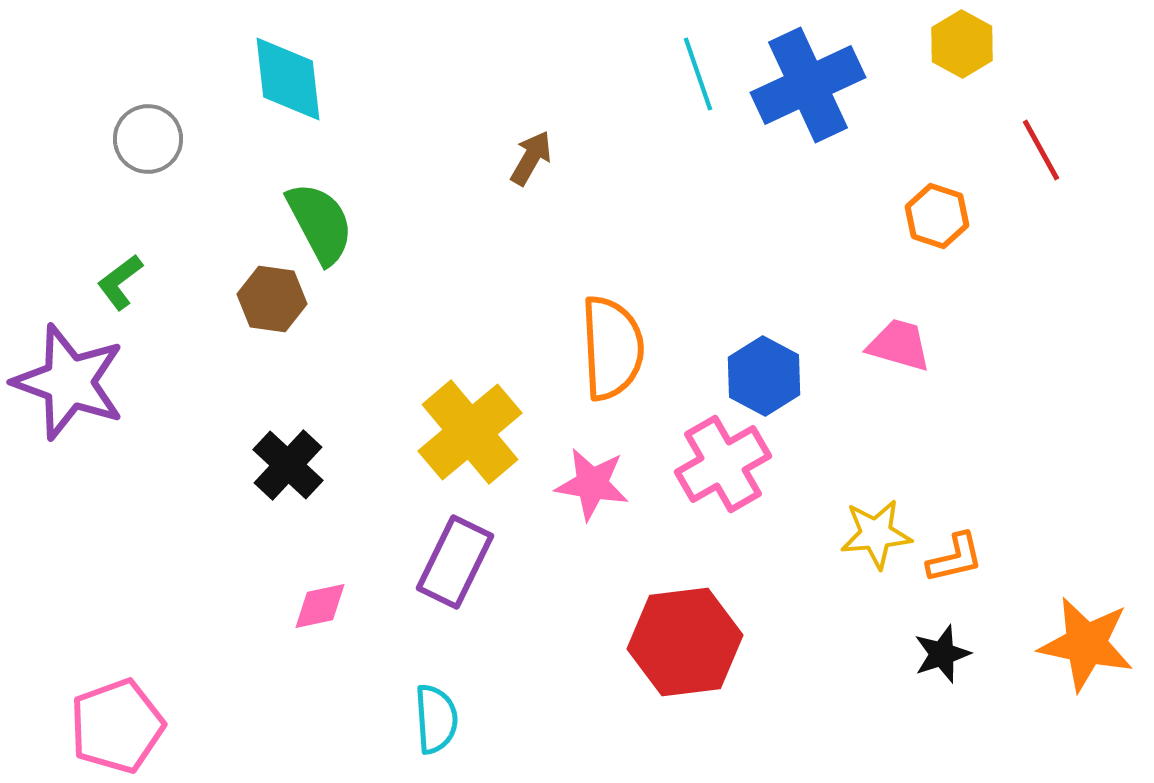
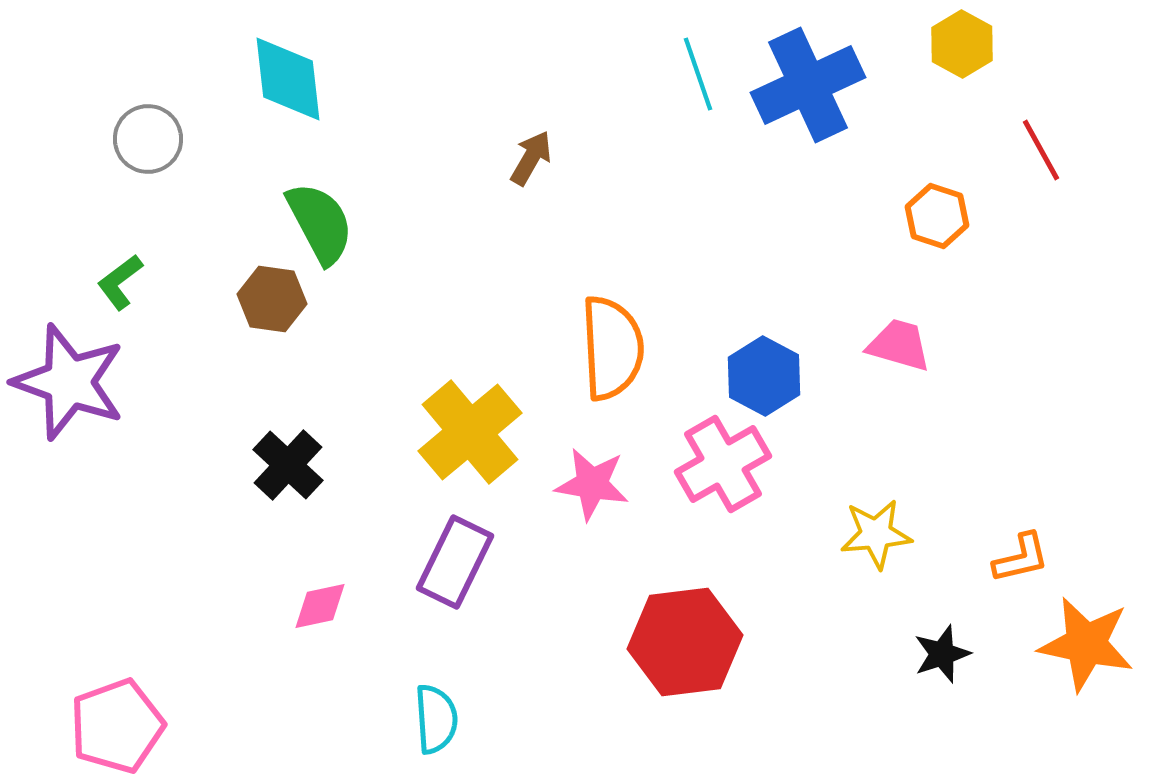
orange L-shape: moved 66 px right
